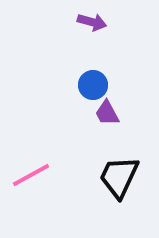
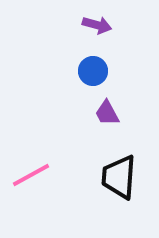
purple arrow: moved 5 px right, 3 px down
blue circle: moved 14 px up
black trapezoid: rotated 21 degrees counterclockwise
